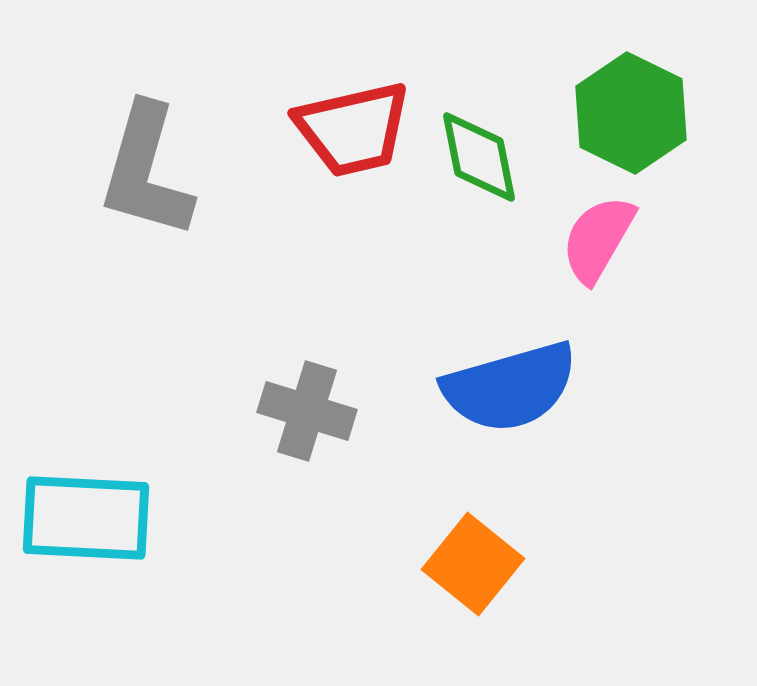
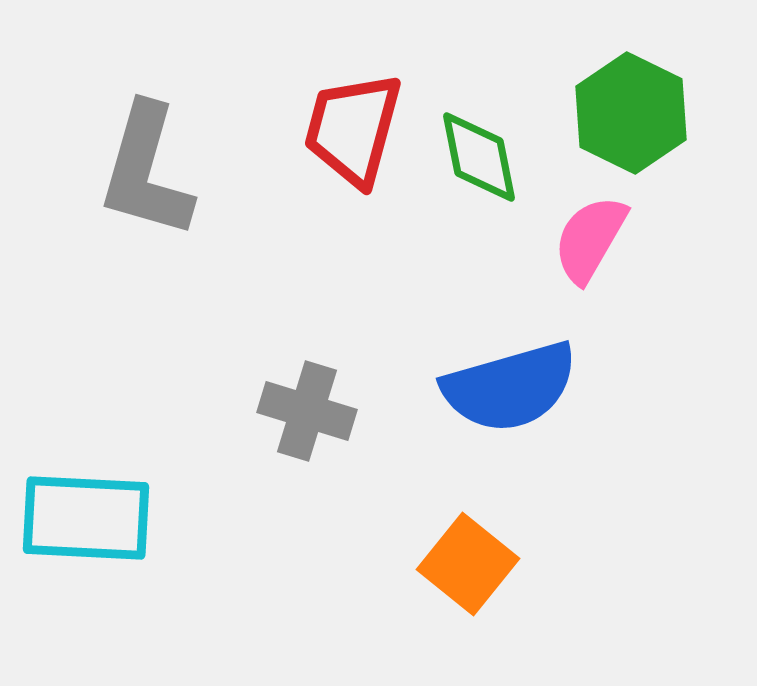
red trapezoid: rotated 118 degrees clockwise
pink semicircle: moved 8 px left
orange square: moved 5 px left
